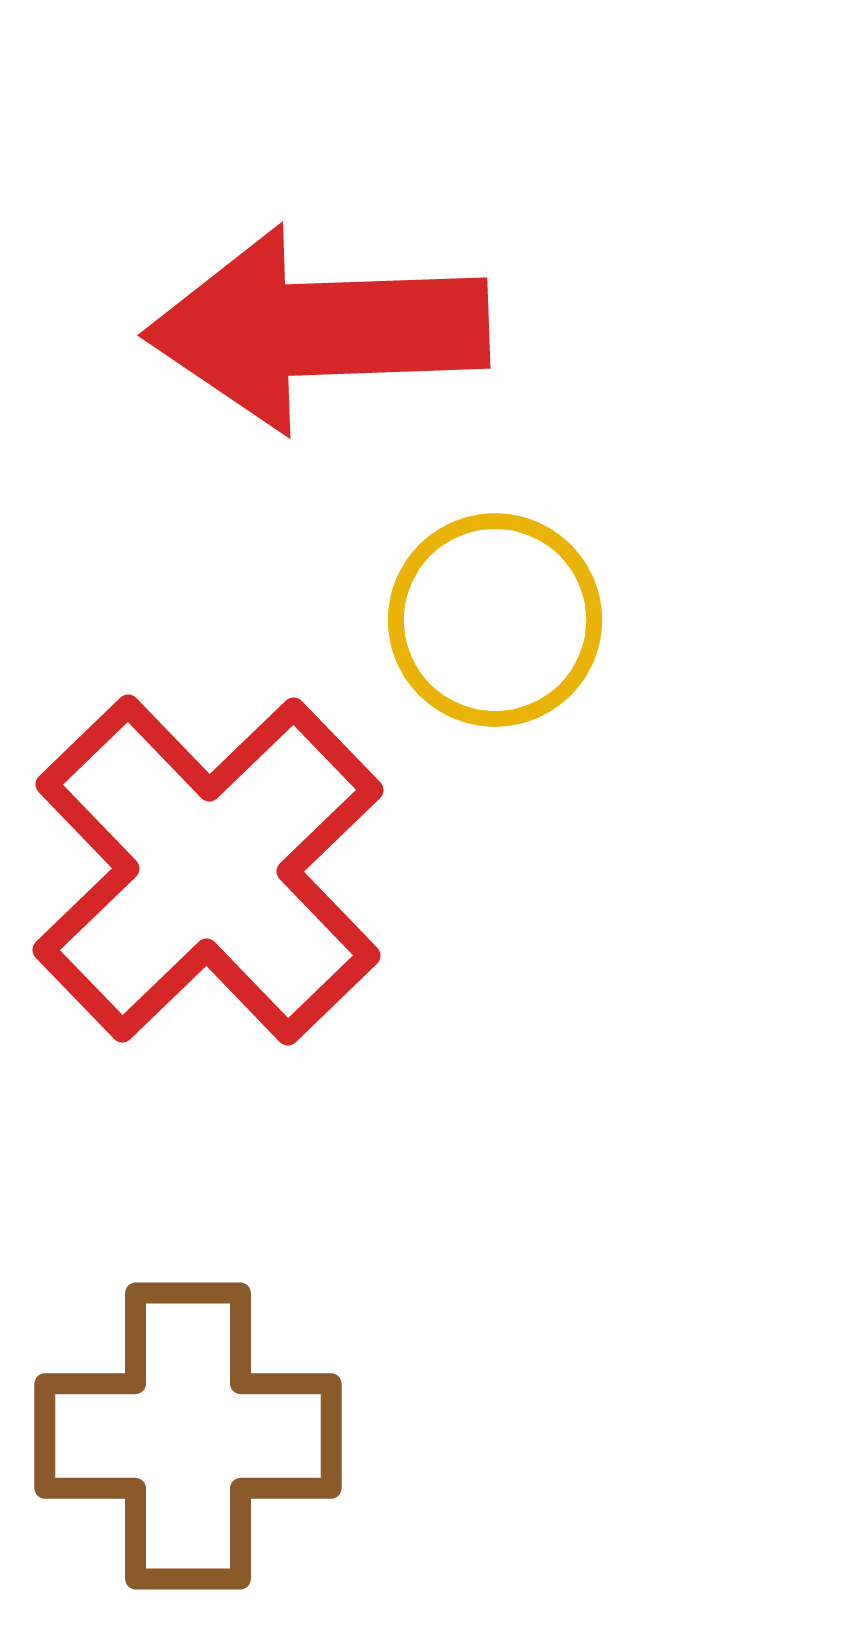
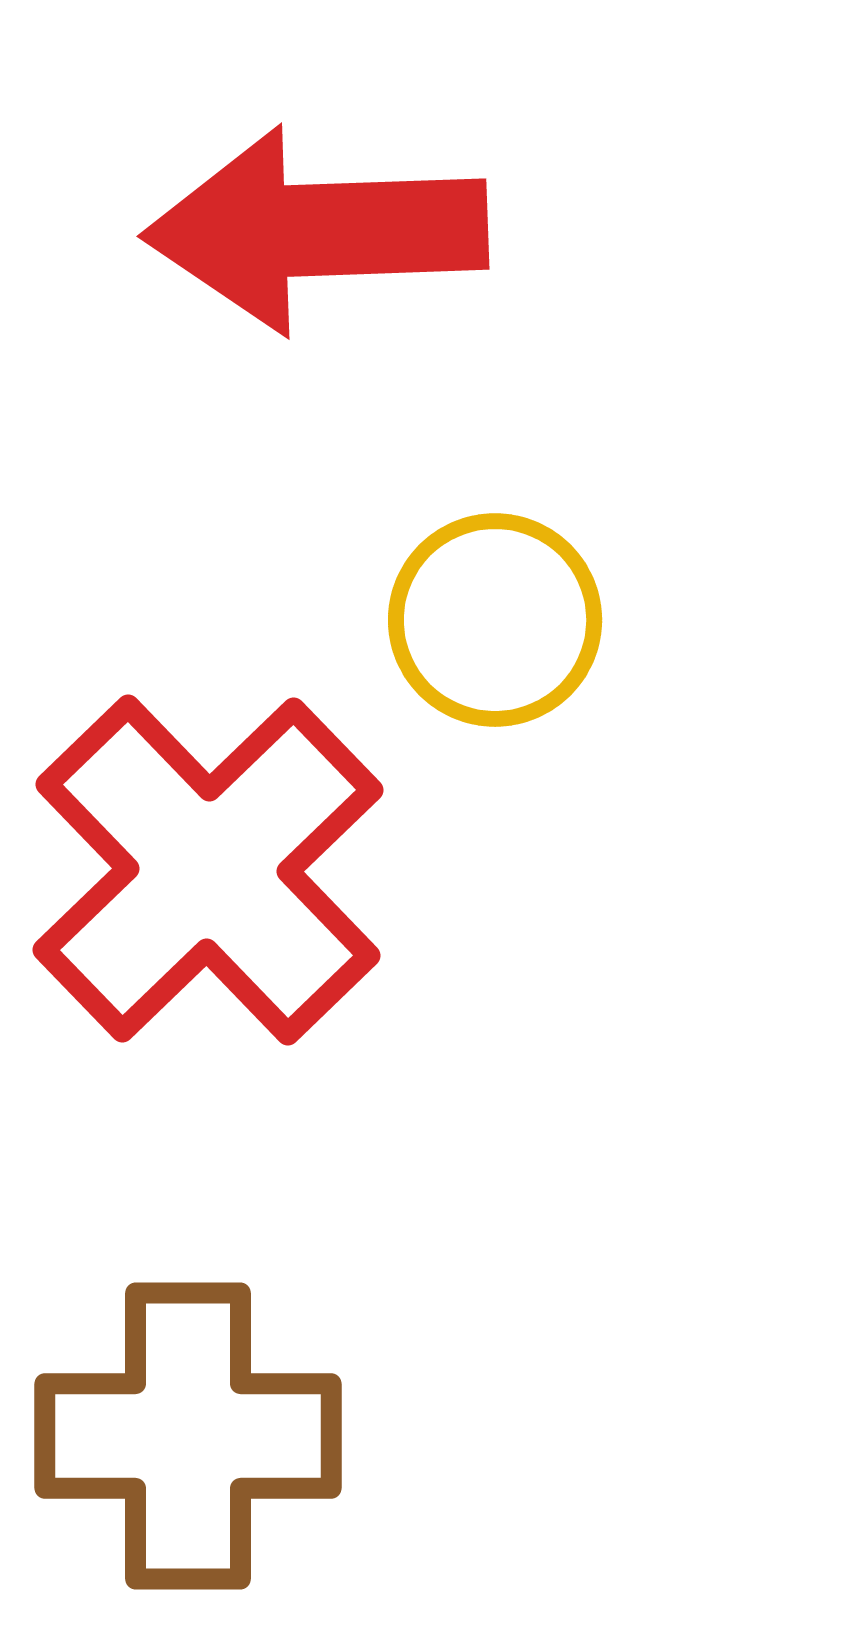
red arrow: moved 1 px left, 99 px up
